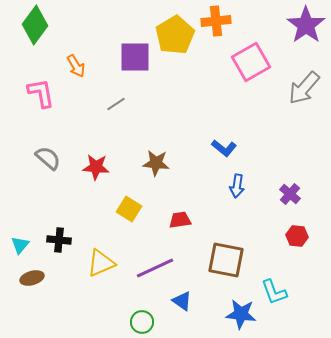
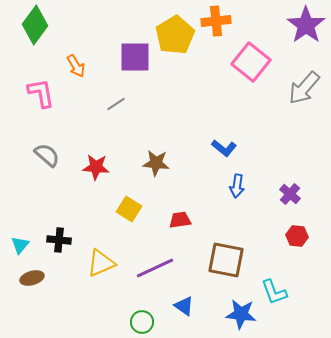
pink square: rotated 21 degrees counterclockwise
gray semicircle: moved 1 px left, 3 px up
blue triangle: moved 2 px right, 5 px down
